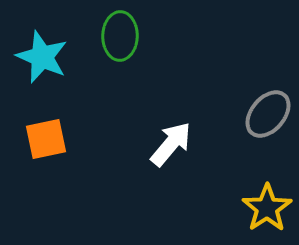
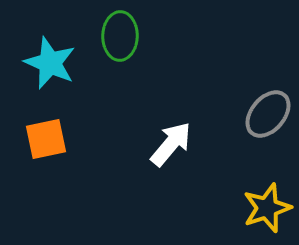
cyan star: moved 8 px right, 6 px down
yellow star: rotated 15 degrees clockwise
